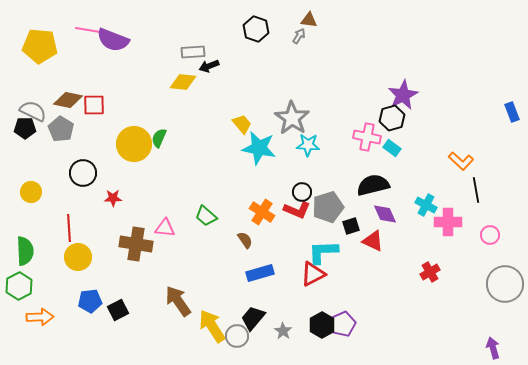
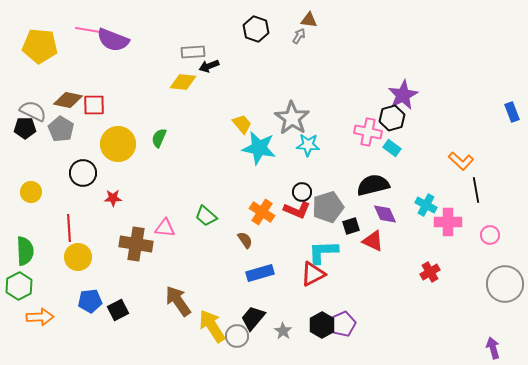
pink cross at (367, 137): moved 1 px right, 5 px up
yellow circle at (134, 144): moved 16 px left
